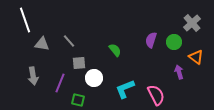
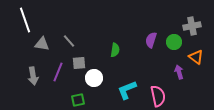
gray cross: moved 3 px down; rotated 30 degrees clockwise
green semicircle: rotated 48 degrees clockwise
purple line: moved 2 px left, 11 px up
cyan L-shape: moved 2 px right, 1 px down
pink semicircle: moved 2 px right, 1 px down; rotated 15 degrees clockwise
green square: rotated 24 degrees counterclockwise
